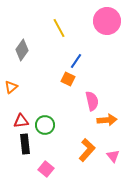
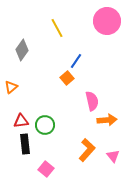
yellow line: moved 2 px left
orange square: moved 1 px left, 1 px up; rotated 24 degrees clockwise
